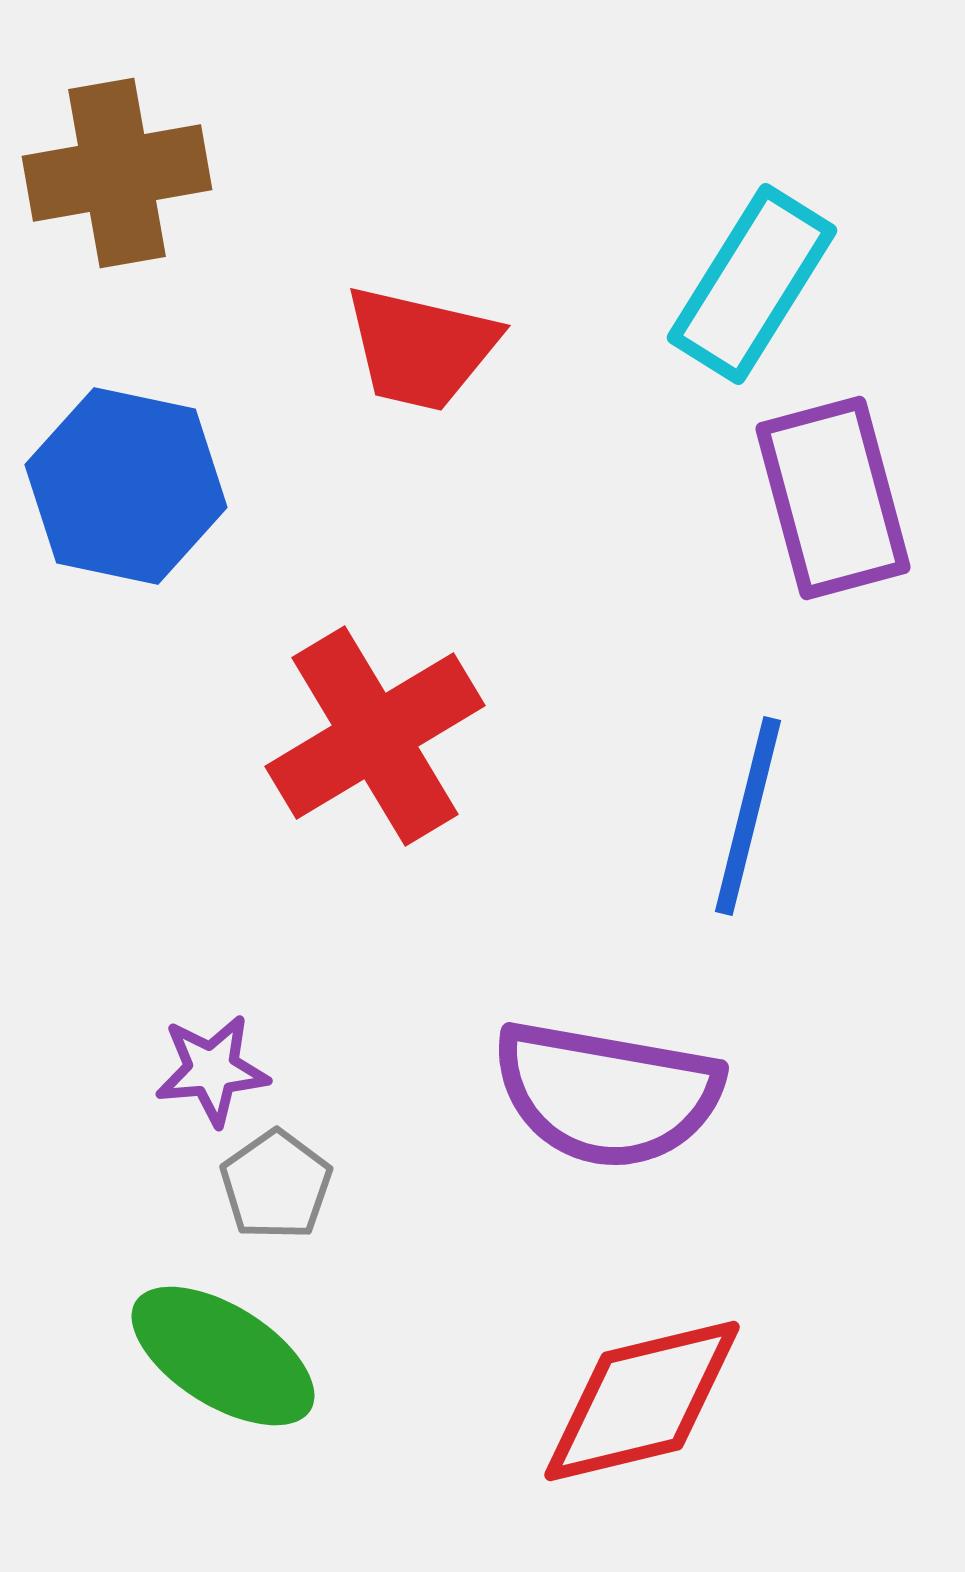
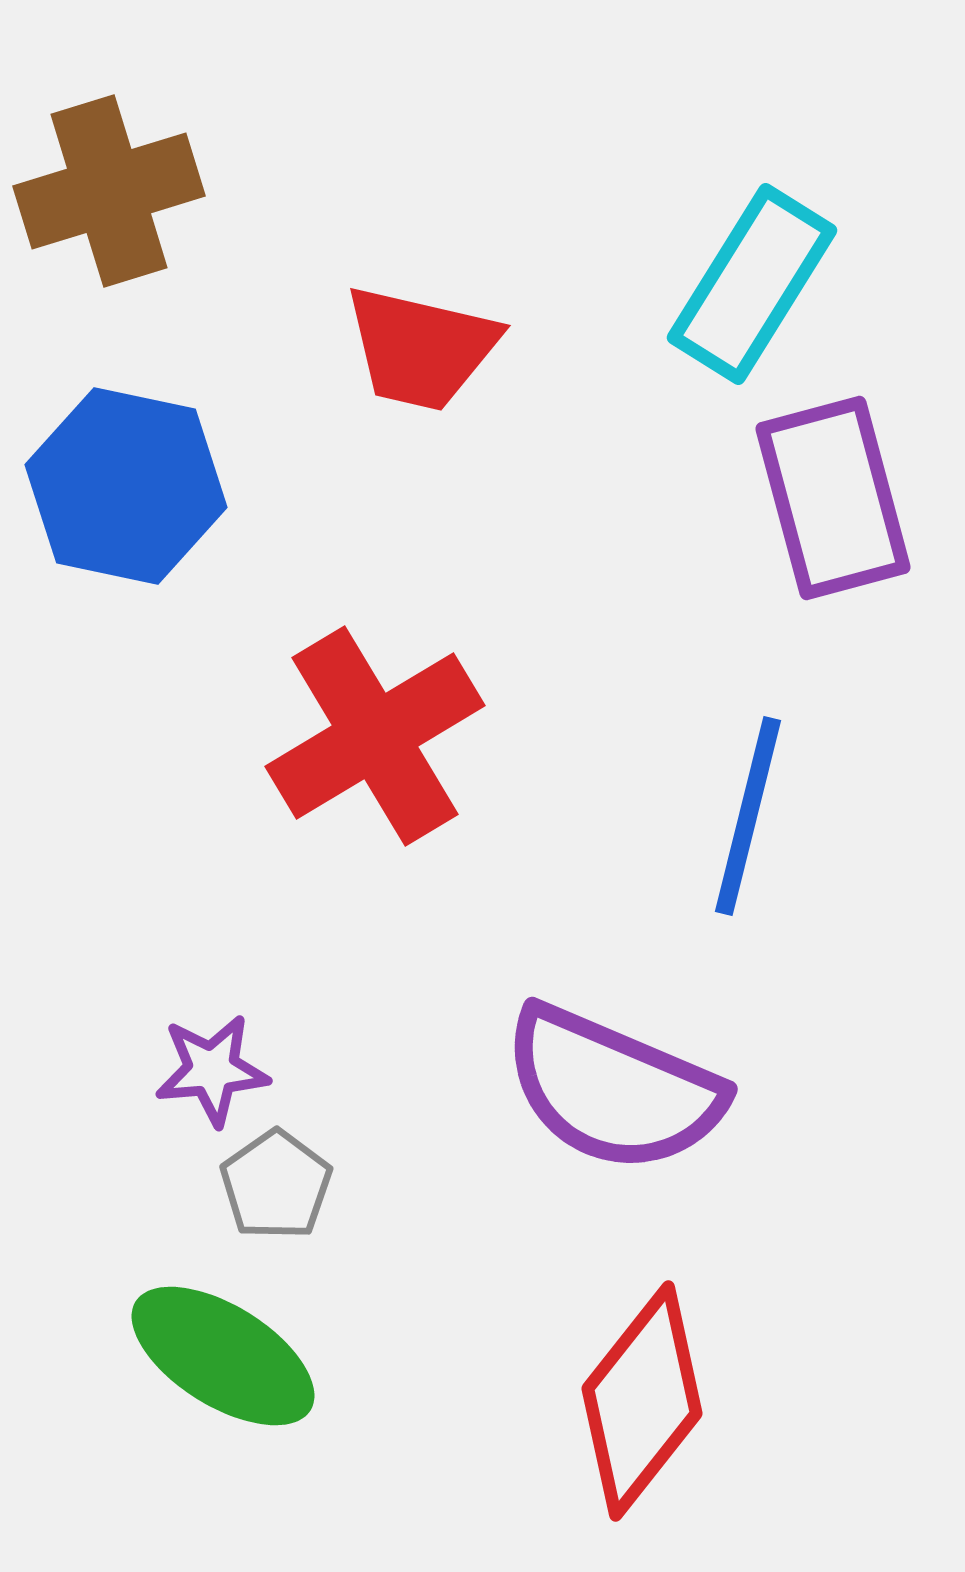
brown cross: moved 8 px left, 18 px down; rotated 7 degrees counterclockwise
purple semicircle: moved 6 px right, 5 px up; rotated 13 degrees clockwise
red diamond: rotated 38 degrees counterclockwise
